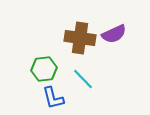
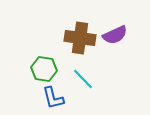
purple semicircle: moved 1 px right, 1 px down
green hexagon: rotated 15 degrees clockwise
